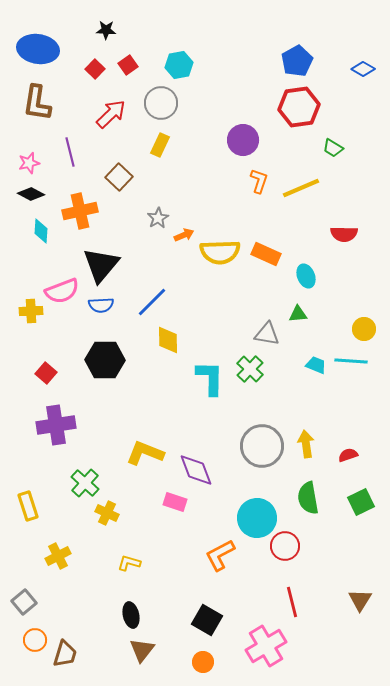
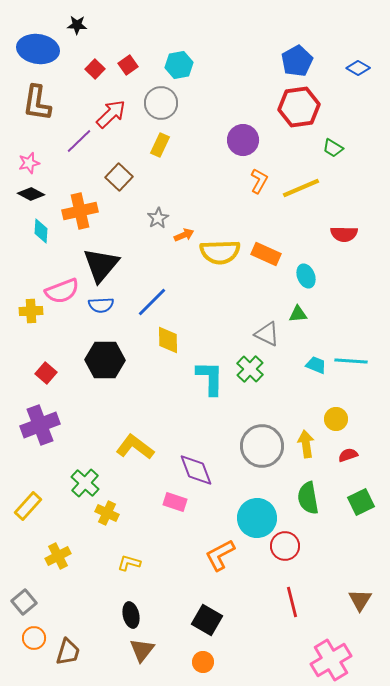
black star at (106, 30): moved 29 px left, 5 px up
blue diamond at (363, 69): moved 5 px left, 1 px up
purple line at (70, 152): moved 9 px right, 11 px up; rotated 60 degrees clockwise
orange L-shape at (259, 181): rotated 10 degrees clockwise
yellow circle at (364, 329): moved 28 px left, 90 px down
gray triangle at (267, 334): rotated 16 degrees clockwise
purple cross at (56, 425): moved 16 px left; rotated 12 degrees counterclockwise
yellow L-shape at (145, 453): moved 10 px left, 6 px up; rotated 15 degrees clockwise
yellow rectangle at (28, 506): rotated 60 degrees clockwise
orange circle at (35, 640): moved 1 px left, 2 px up
pink cross at (266, 646): moved 65 px right, 14 px down
brown trapezoid at (65, 654): moved 3 px right, 2 px up
